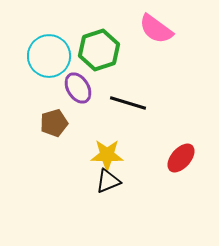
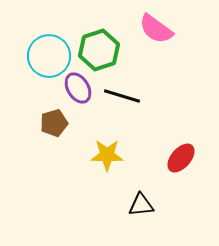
black line: moved 6 px left, 7 px up
black triangle: moved 33 px right, 24 px down; rotated 16 degrees clockwise
